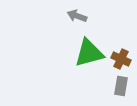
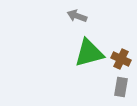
gray rectangle: moved 1 px down
